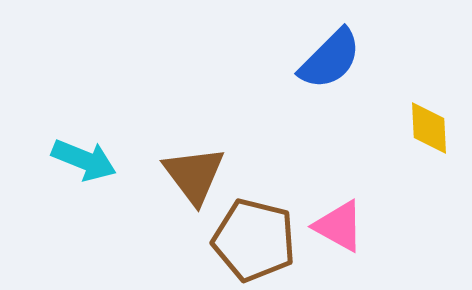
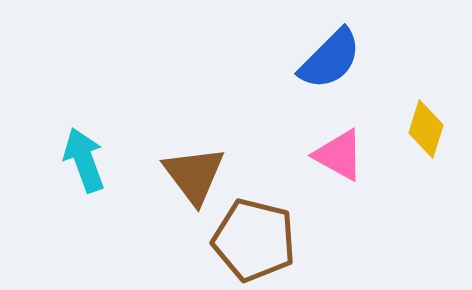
yellow diamond: moved 3 px left, 1 px down; rotated 20 degrees clockwise
cyan arrow: rotated 132 degrees counterclockwise
pink triangle: moved 71 px up
